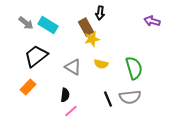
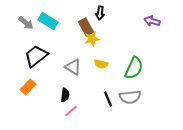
cyan rectangle: moved 4 px up
green semicircle: rotated 40 degrees clockwise
